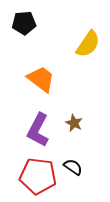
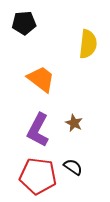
yellow semicircle: rotated 28 degrees counterclockwise
